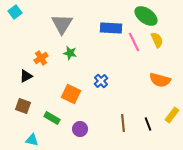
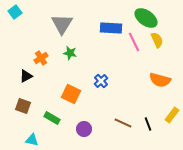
green ellipse: moved 2 px down
brown line: rotated 60 degrees counterclockwise
purple circle: moved 4 px right
